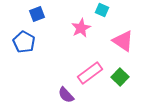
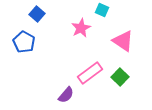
blue square: rotated 28 degrees counterclockwise
purple semicircle: rotated 96 degrees counterclockwise
